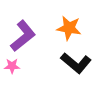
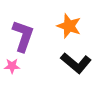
orange star: moved 2 px up; rotated 10 degrees clockwise
purple L-shape: rotated 32 degrees counterclockwise
